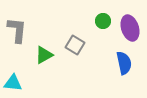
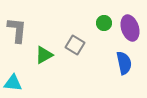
green circle: moved 1 px right, 2 px down
